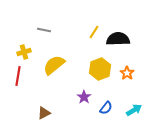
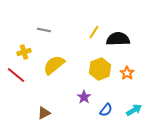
red line: moved 2 px left, 1 px up; rotated 60 degrees counterclockwise
blue semicircle: moved 2 px down
